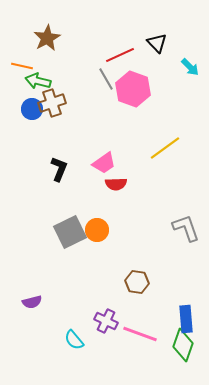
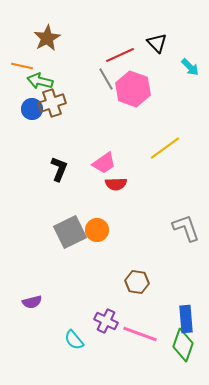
green arrow: moved 2 px right
